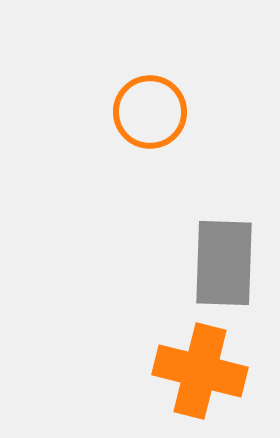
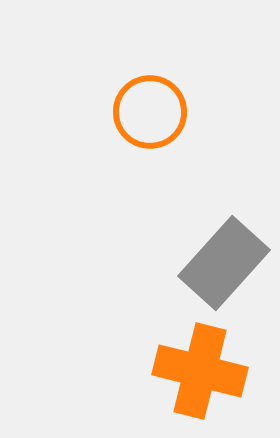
gray rectangle: rotated 40 degrees clockwise
